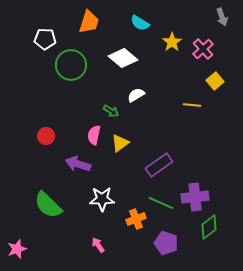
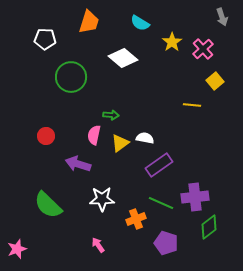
green circle: moved 12 px down
white semicircle: moved 9 px right, 43 px down; rotated 42 degrees clockwise
green arrow: moved 4 px down; rotated 28 degrees counterclockwise
